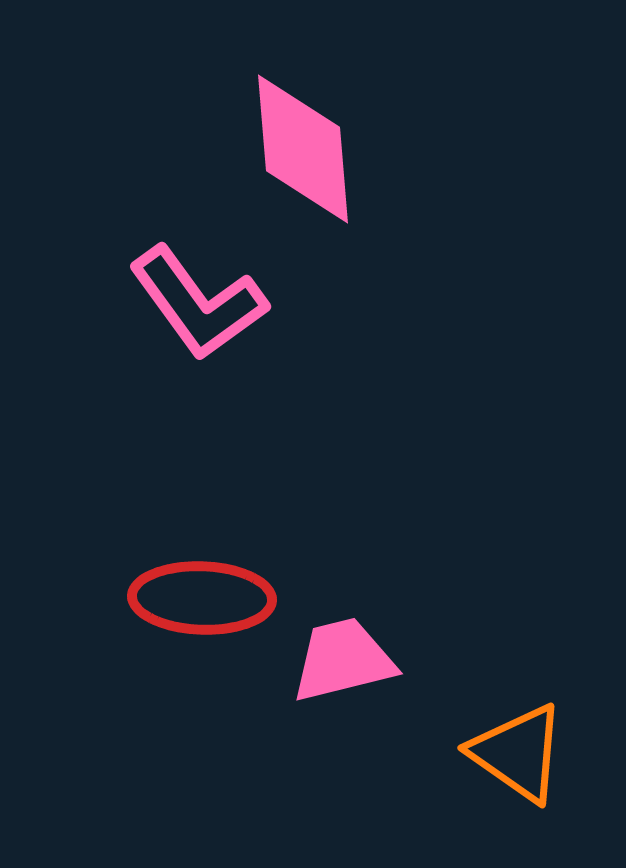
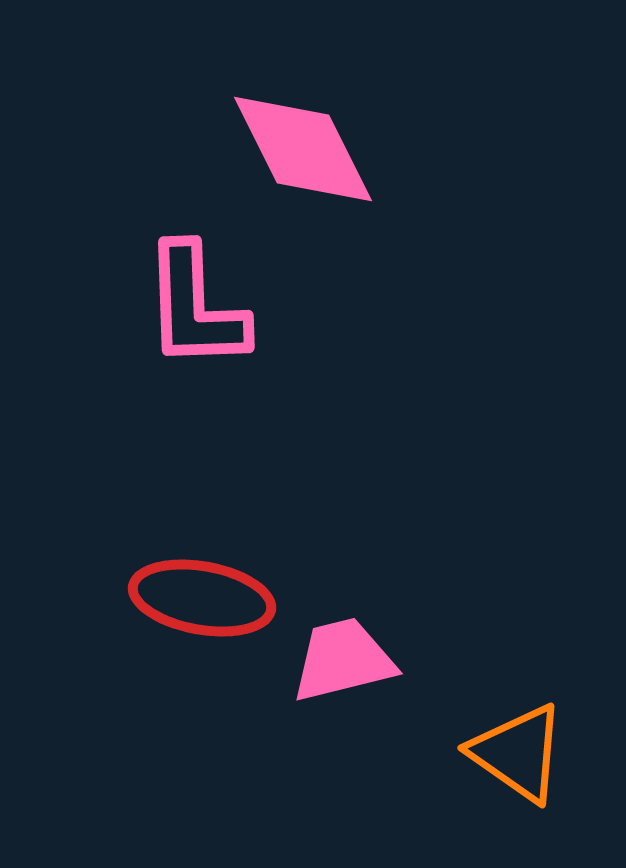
pink diamond: rotated 22 degrees counterclockwise
pink L-shape: moved 3 px left, 4 px down; rotated 34 degrees clockwise
red ellipse: rotated 8 degrees clockwise
